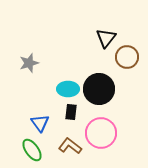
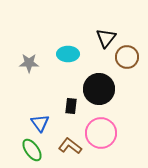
gray star: rotated 18 degrees clockwise
cyan ellipse: moved 35 px up
black rectangle: moved 6 px up
